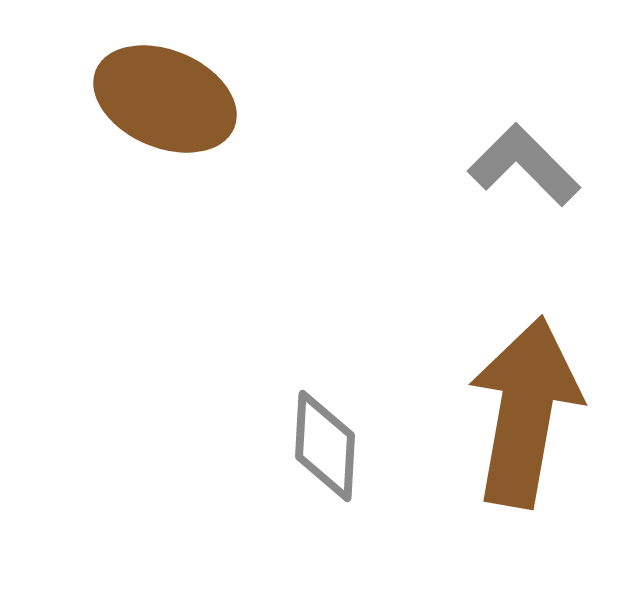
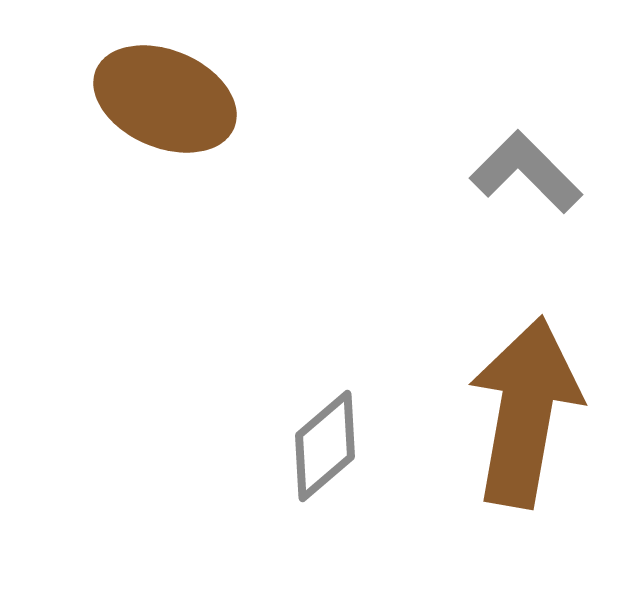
gray L-shape: moved 2 px right, 7 px down
gray diamond: rotated 46 degrees clockwise
